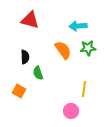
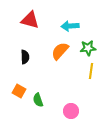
cyan arrow: moved 8 px left
orange semicircle: moved 3 px left, 1 px down; rotated 102 degrees counterclockwise
green semicircle: moved 27 px down
yellow line: moved 7 px right, 18 px up
